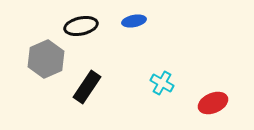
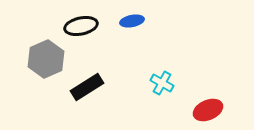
blue ellipse: moved 2 px left
black rectangle: rotated 24 degrees clockwise
red ellipse: moved 5 px left, 7 px down
